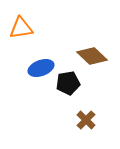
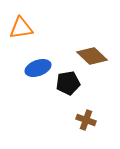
blue ellipse: moved 3 px left
brown cross: rotated 24 degrees counterclockwise
